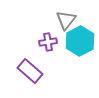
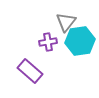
gray triangle: moved 2 px down
cyan hexagon: rotated 20 degrees clockwise
